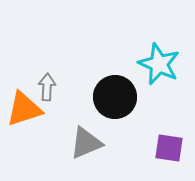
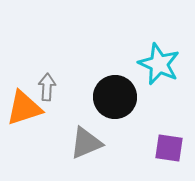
orange triangle: moved 1 px up
